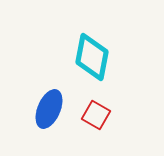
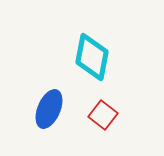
red square: moved 7 px right; rotated 8 degrees clockwise
